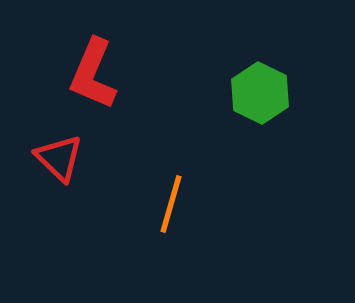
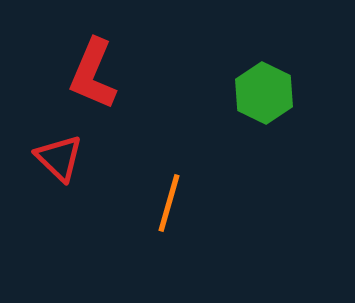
green hexagon: moved 4 px right
orange line: moved 2 px left, 1 px up
